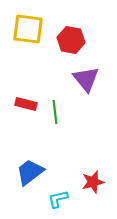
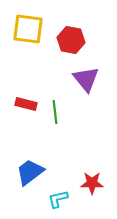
red star: moved 1 px left, 1 px down; rotated 15 degrees clockwise
